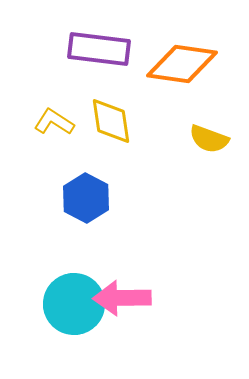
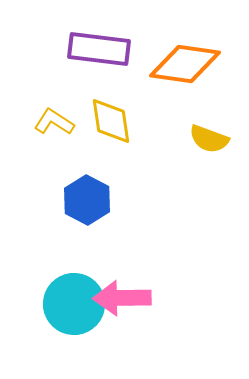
orange diamond: moved 3 px right
blue hexagon: moved 1 px right, 2 px down
